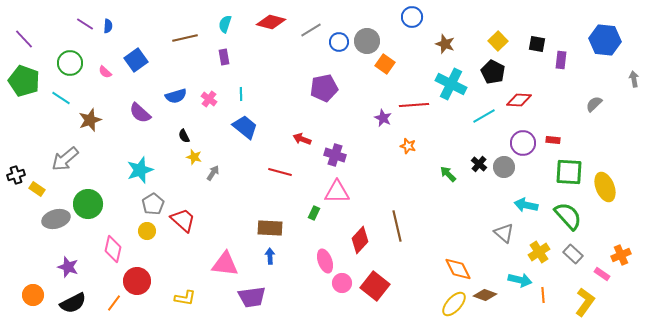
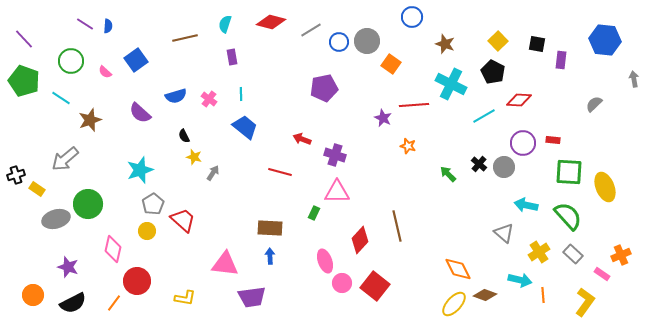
purple rectangle at (224, 57): moved 8 px right
green circle at (70, 63): moved 1 px right, 2 px up
orange square at (385, 64): moved 6 px right
